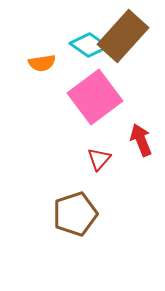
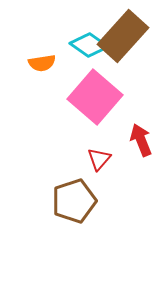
pink square: rotated 12 degrees counterclockwise
brown pentagon: moved 1 px left, 13 px up
